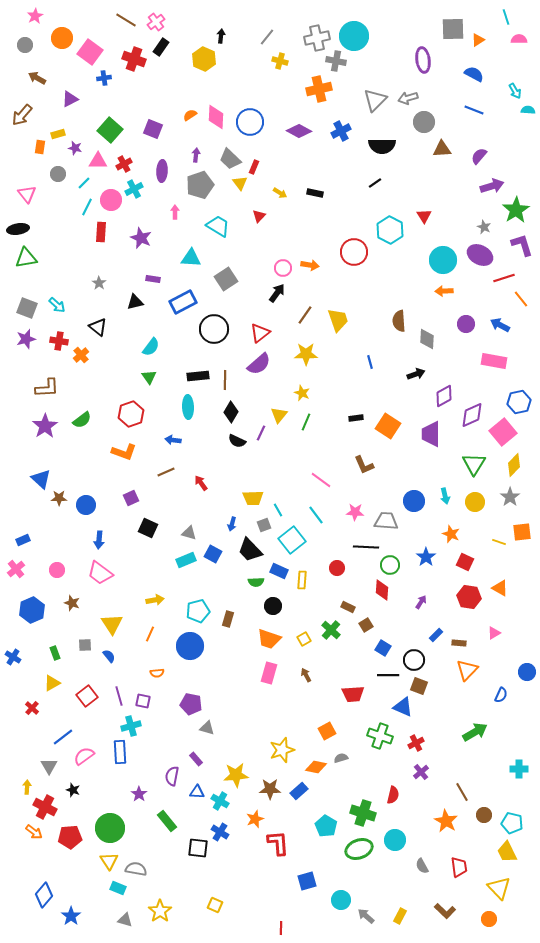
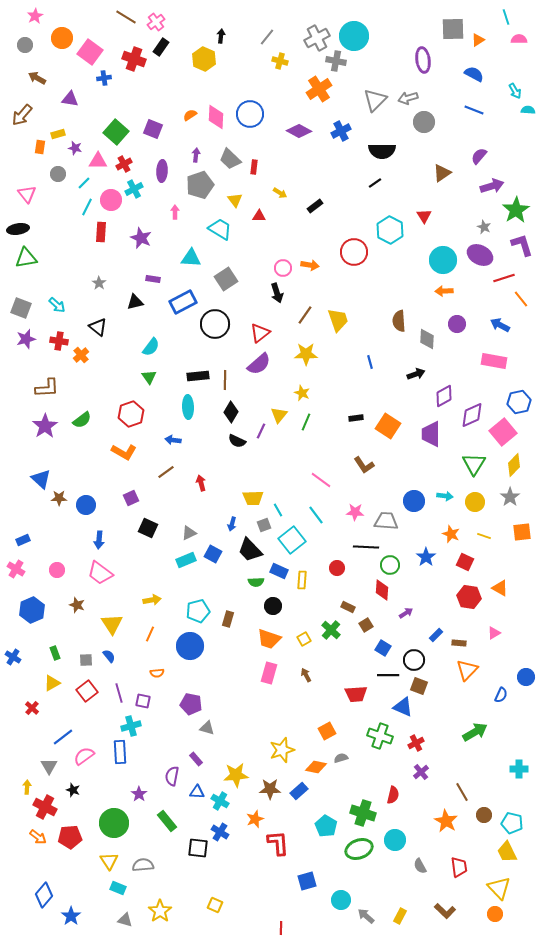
brown line at (126, 20): moved 3 px up
gray cross at (317, 38): rotated 15 degrees counterclockwise
orange cross at (319, 89): rotated 20 degrees counterclockwise
purple triangle at (70, 99): rotated 36 degrees clockwise
blue circle at (250, 122): moved 8 px up
green square at (110, 130): moved 6 px right, 2 px down
black semicircle at (382, 146): moved 5 px down
brown triangle at (442, 149): moved 24 px down; rotated 30 degrees counterclockwise
red rectangle at (254, 167): rotated 16 degrees counterclockwise
yellow triangle at (240, 183): moved 5 px left, 17 px down
black rectangle at (315, 193): moved 13 px down; rotated 49 degrees counterclockwise
red triangle at (259, 216): rotated 48 degrees clockwise
cyan trapezoid at (218, 226): moved 2 px right, 3 px down
black arrow at (277, 293): rotated 126 degrees clockwise
gray square at (27, 308): moved 6 px left
purple circle at (466, 324): moved 9 px left
black circle at (214, 329): moved 1 px right, 5 px up
purple line at (261, 433): moved 2 px up
orange L-shape at (124, 452): rotated 10 degrees clockwise
brown L-shape at (364, 465): rotated 10 degrees counterclockwise
brown line at (166, 472): rotated 12 degrees counterclockwise
red arrow at (201, 483): rotated 21 degrees clockwise
cyan arrow at (445, 496): rotated 70 degrees counterclockwise
gray triangle at (189, 533): rotated 42 degrees counterclockwise
yellow line at (499, 542): moved 15 px left, 6 px up
pink cross at (16, 569): rotated 18 degrees counterclockwise
yellow arrow at (155, 600): moved 3 px left
purple arrow at (421, 602): moved 15 px left, 11 px down; rotated 24 degrees clockwise
brown star at (72, 603): moved 5 px right, 2 px down
gray square at (85, 645): moved 1 px right, 15 px down
blue circle at (527, 672): moved 1 px left, 5 px down
red trapezoid at (353, 694): moved 3 px right
red square at (87, 696): moved 5 px up
purple line at (119, 696): moved 3 px up
green circle at (110, 828): moved 4 px right, 5 px up
orange arrow at (34, 832): moved 4 px right, 5 px down
gray semicircle at (422, 866): moved 2 px left
gray semicircle at (136, 869): moved 7 px right, 4 px up; rotated 15 degrees counterclockwise
orange circle at (489, 919): moved 6 px right, 5 px up
